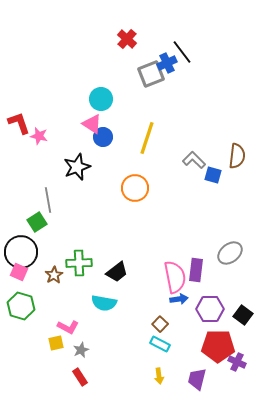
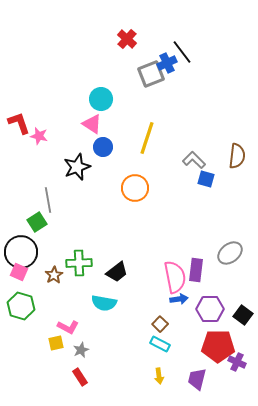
blue circle: moved 10 px down
blue square: moved 7 px left, 4 px down
